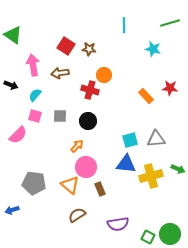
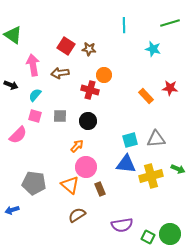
purple semicircle: moved 4 px right, 1 px down
